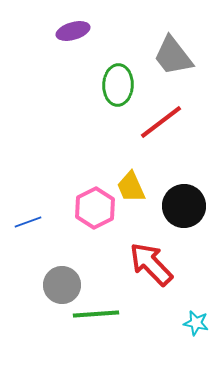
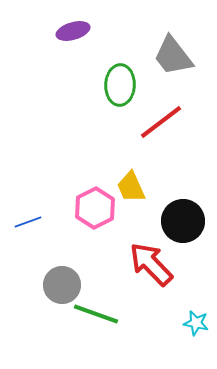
green ellipse: moved 2 px right
black circle: moved 1 px left, 15 px down
green line: rotated 24 degrees clockwise
